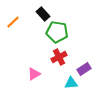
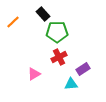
green pentagon: rotated 10 degrees counterclockwise
purple rectangle: moved 1 px left
cyan triangle: moved 1 px down
